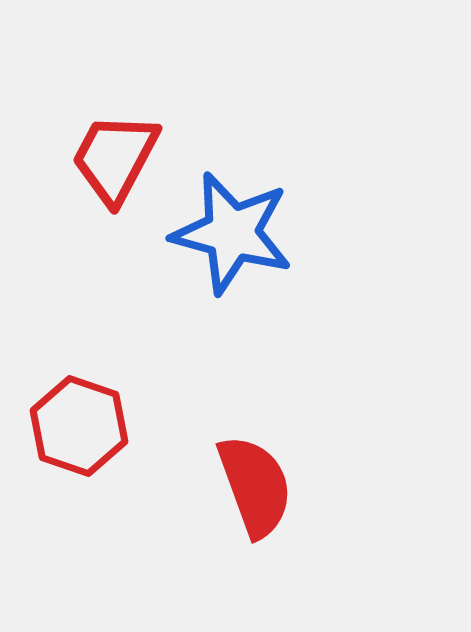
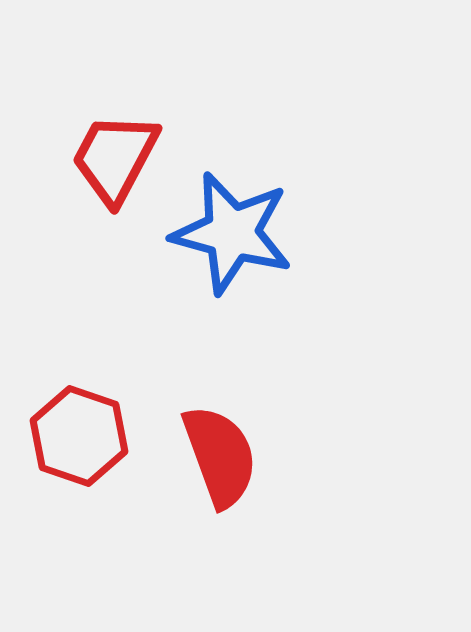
red hexagon: moved 10 px down
red semicircle: moved 35 px left, 30 px up
